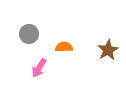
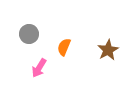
orange semicircle: rotated 66 degrees counterclockwise
